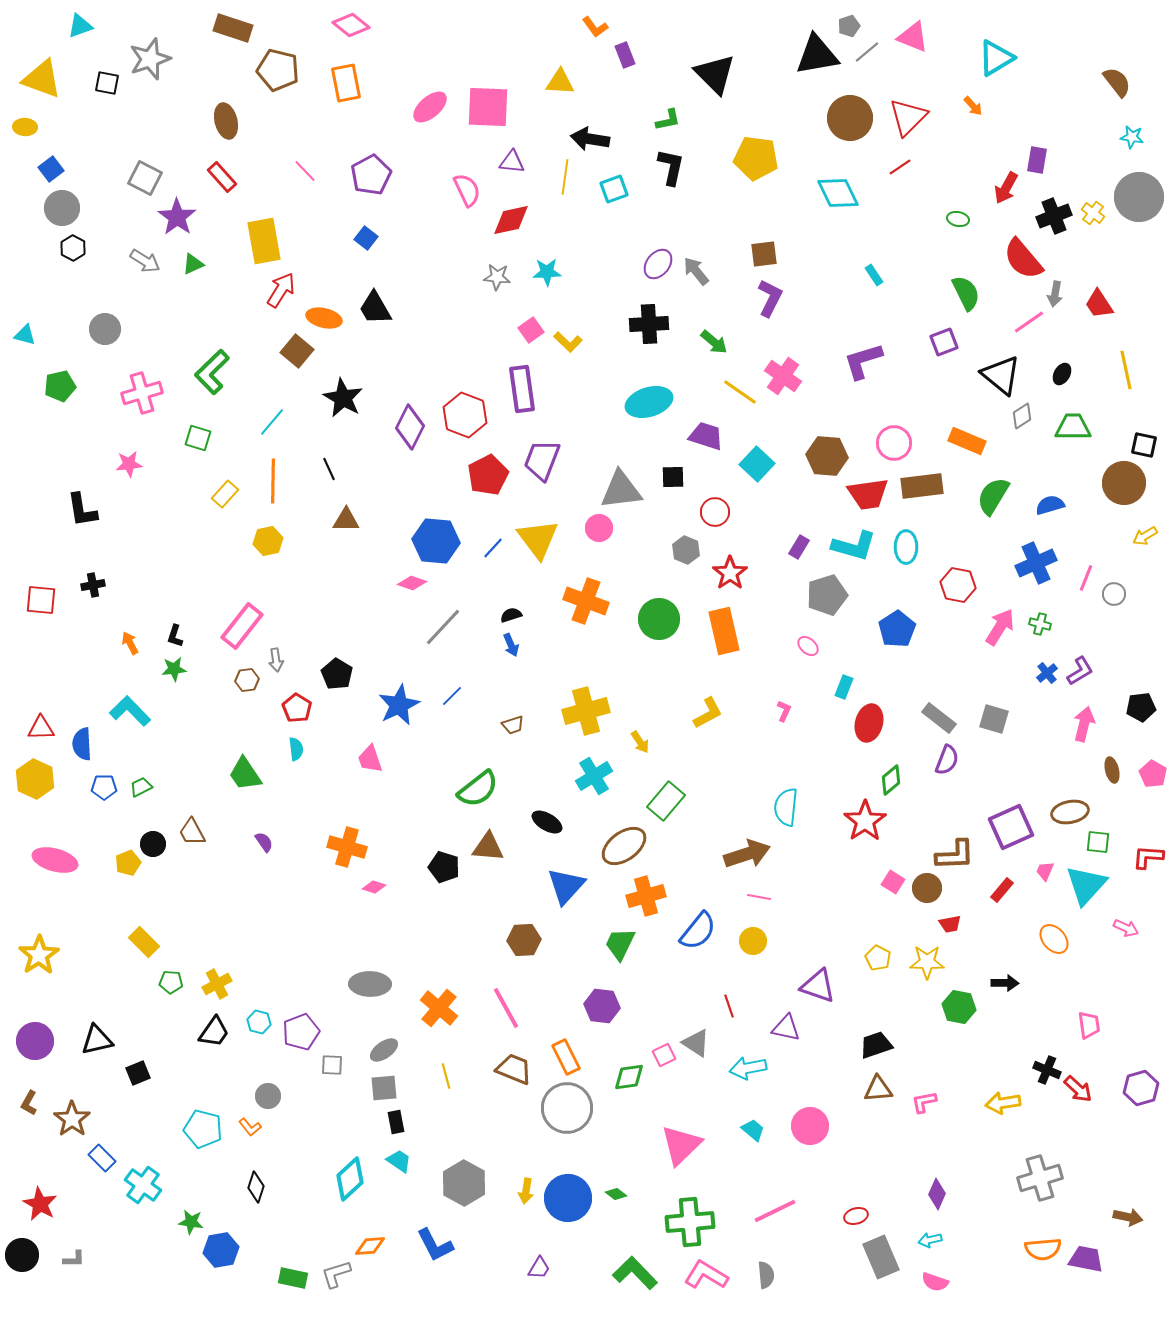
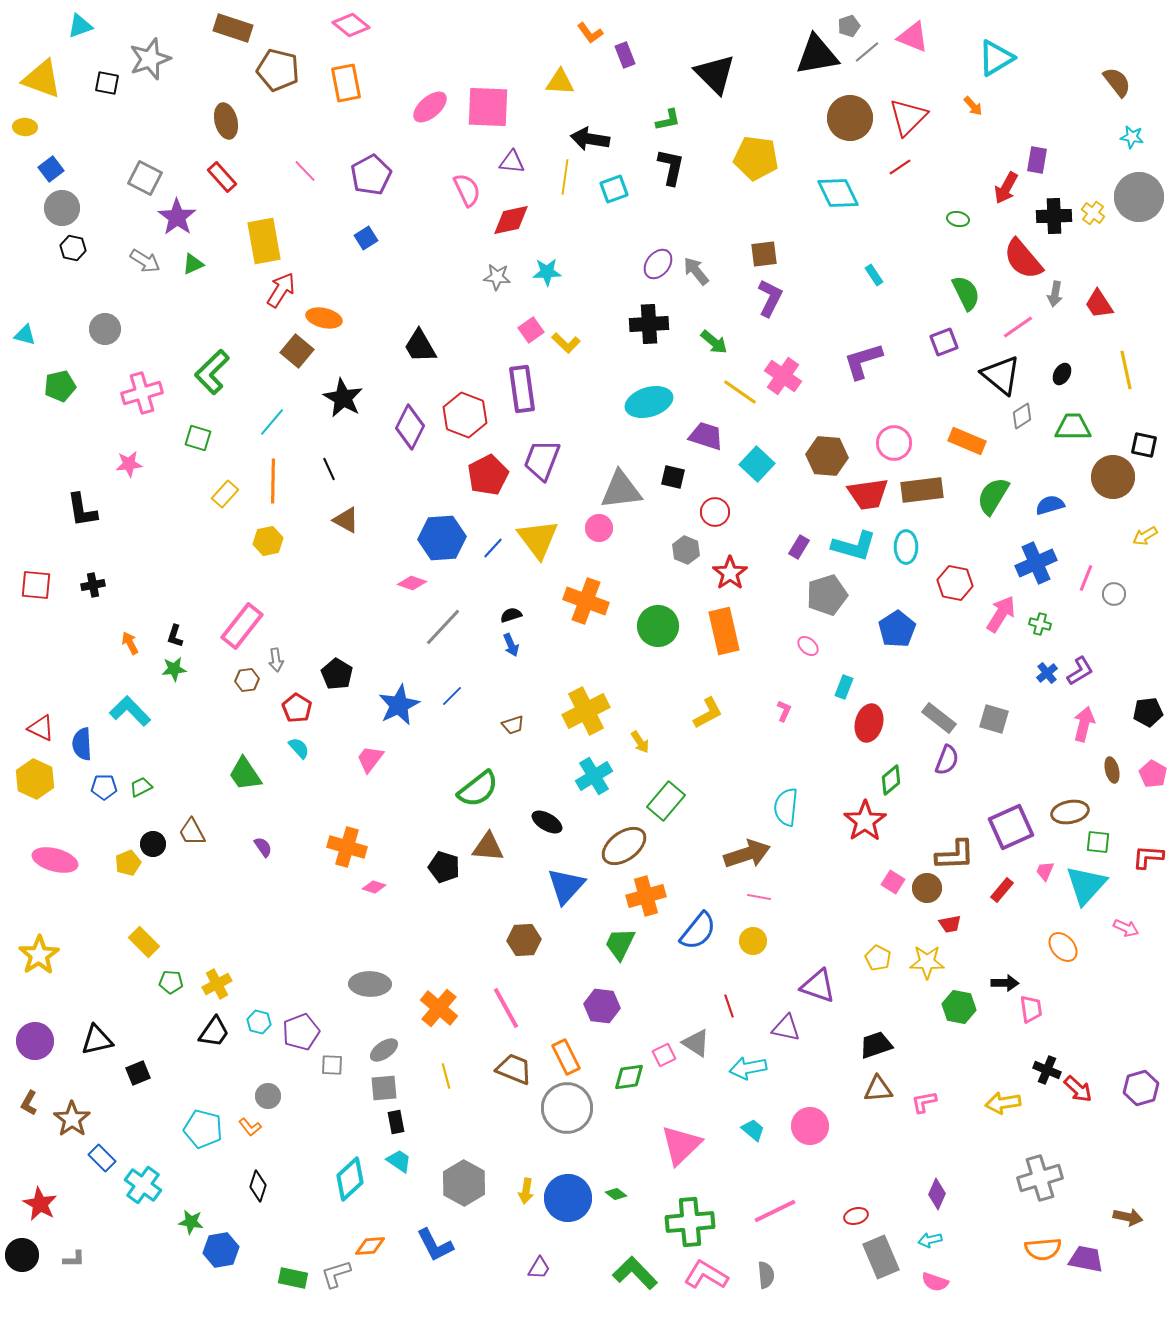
orange L-shape at (595, 27): moved 5 px left, 6 px down
black cross at (1054, 216): rotated 20 degrees clockwise
blue square at (366, 238): rotated 20 degrees clockwise
black hexagon at (73, 248): rotated 15 degrees counterclockwise
black trapezoid at (375, 308): moved 45 px right, 38 px down
pink line at (1029, 322): moved 11 px left, 5 px down
yellow L-shape at (568, 342): moved 2 px left, 1 px down
black square at (673, 477): rotated 15 degrees clockwise
brown circle at (1124, 483): moved 11 px left, 6 px up
brown rectangle at (922, 486): moved 4 px down
brown triangle at (346, 520): rotated 28 degrees clockwise
blue hexagon at (436, 541): moved 6 px right, 3 px up; rotated 9 degrees counterclockwise
red hexagon at (958, 585): moved 3 px left, 2 px up
red square at (41, 600): moved 5 px left, 15 px up
green circle at (659, 619): moved 1 px left, 7 px down
pink arrow at (1000, 627): moved 1 px right, 13 px up
black pentagon at (1141, 707): moved 7 px right, 5 px down
yellow cross at (586, 711): rotated 12 degrees counterclockwise
red triangle at (41, 728): rotated 28 degrees clockwise
cyan semicircle at (296, 749): moved 3 px right, 1 px up; rotated 35 degrees counterclockwise
pink trapezoid at (370, 759): rotated 56 degrees clockwise
purple semicircle at (264, 842): moved 1 px left, 5 px down
orange ellipse at (1054, 939): moved 9 px right, 8 px down
pink trapezoid at (1089, 1025): moved 58 px left, 16 px up
black diamond at (256, 1187): moved 2 px right, 1 px up
